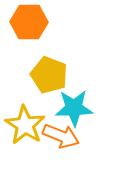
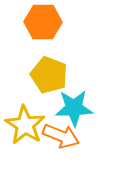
orange hexagon: moved 14 px right
